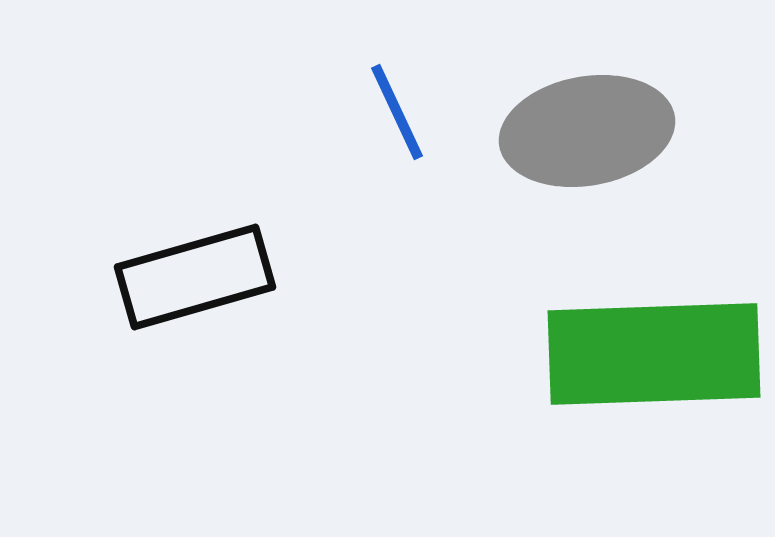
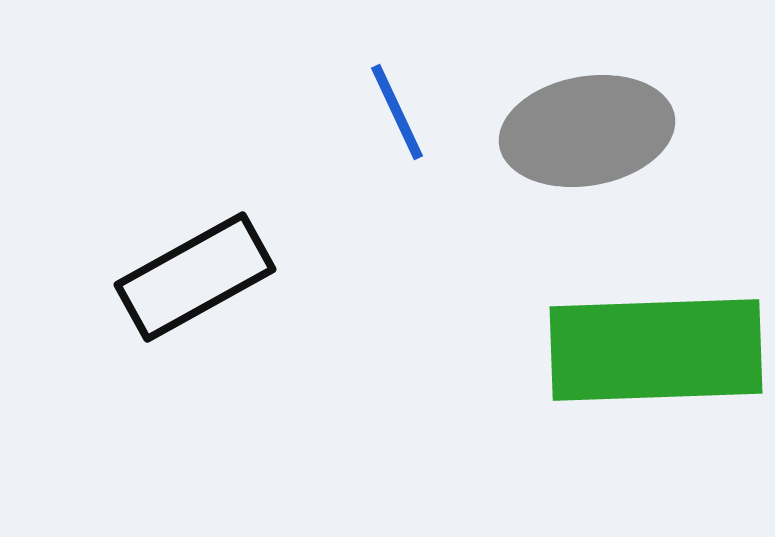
black rectangle: rotated 13 degrees counterclockwise
green rectangle: moved 2 px right, 4 px up
